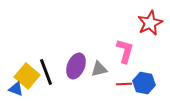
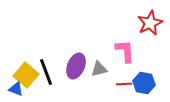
pink L-shape: rotated 20 degrees counterclockwise
yellow square: moved 1 px left, 1 px up
